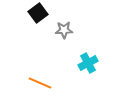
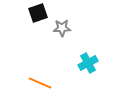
black square: rotated 18 degrees clockwise
gray star: moved 2 px left, 2 px up
